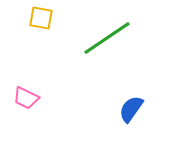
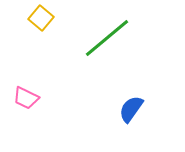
yellow square: rotated 30 degrees clockwise
green line: rotated 6 degrees counterclockwise
